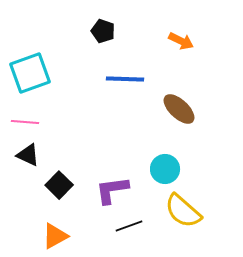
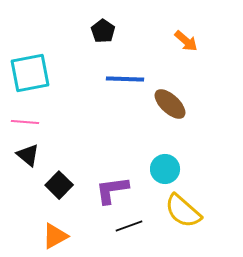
black pentagon: rotated 15 degrees clockwise
orange arrow: moved 5 px right; rotated 15 degrees clockwise
cyan square: rotated 9 degrees clockwise
brown ellipse: moved 9 px left, 5 px up
black triangle: rotated 15 degrees clockwise
